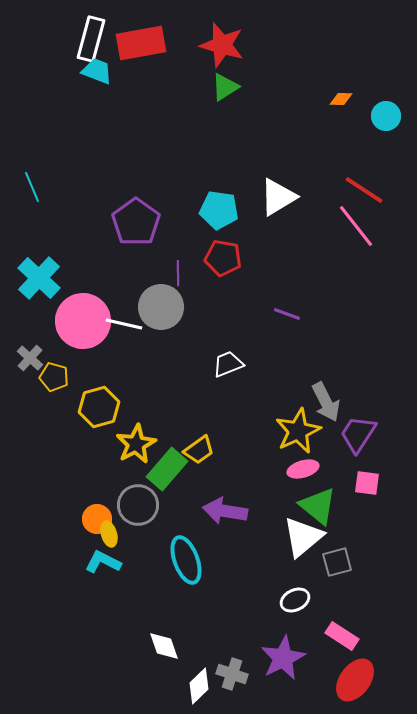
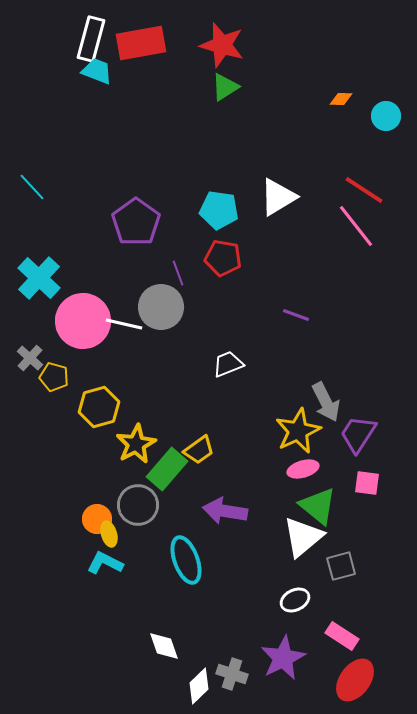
cyan line at (32, 187): rotated 20 degrees counterclockwise
purple line at (178, 273): rotated 20 degrees counterclockwise
purple line at (287, 314): moved 9 px right, 1 px down
cyan L-shape at (103, 562): moved 2 px right, 1 px down
gray square at (337, 562): moved 4 px right, 4 px down
